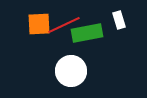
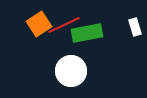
white rectangle: moved 16 px right, 7 px down
orange square: rotated 30 degrees counterclockwise
